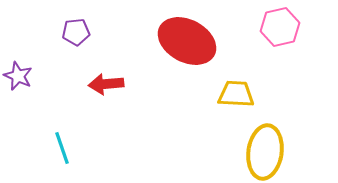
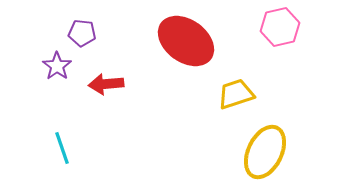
purple pentagon: moved 6 px right, 1 px down; rotated 12 degrees clockwise
red ellipse: moved 1 px left; rotated 8 degrees clockwise
purple star: moved 39 px right, 10 px up; rotated 12 degrees clockwise
yellow trapezoid: rotated 21 degrees counterclockwise
yellow ellipse: rotated 18 degrees clockwise
